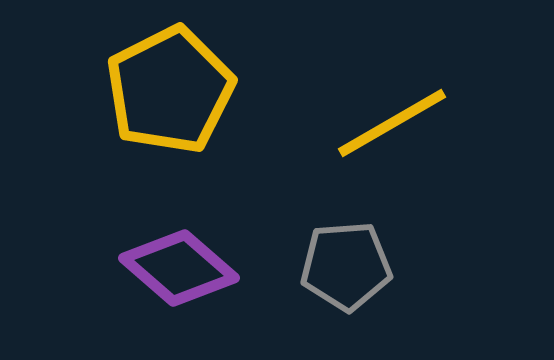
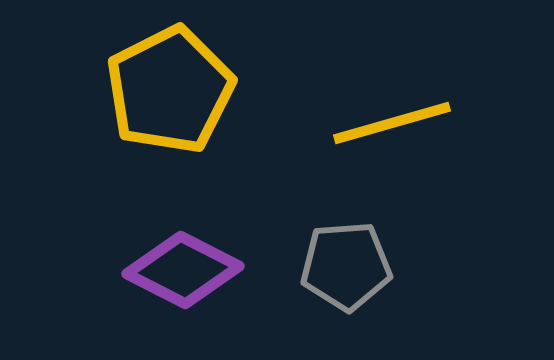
yellow line: rotated 14 degrees clockwise
purple diamond: moved 4 px right, 2 px down; rotated 14 degrees counterclockwise
